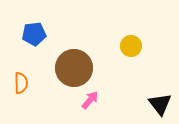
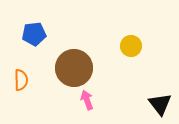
orange semicircle: moved 3 px up
pink arrow: moved 3 px left; rotated 60 degrees counterclockwise
